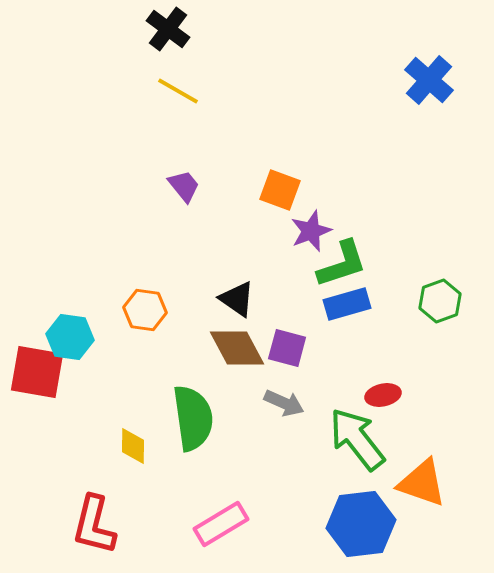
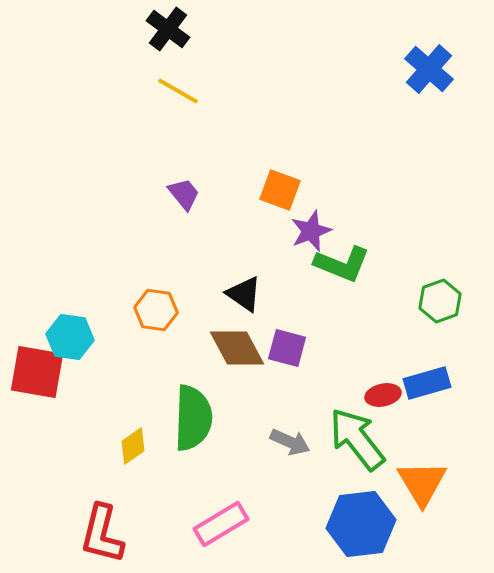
blue cross: moved 11 px up
purple trapezoid: moved 8 px down
green L-shape: rotated 40 degrees clockwise
black triangle: moved 7 px right, 5 px up
blue rectangle: moved 80 px right, 79 px down
orange hexagon: moved 11 px right
gray arrow: moved 6 px right, 39 px down
green semicircle: rotated 10 degrees clockwise
yellow diamond: rotated 54 degrees clockwise
orange triangle: rotated 40 degrees clockwise
red L-shape: moved 8 px right, 9 px down
